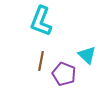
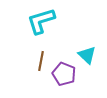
cyan L-shape: rotated 52 degrees clockwise
